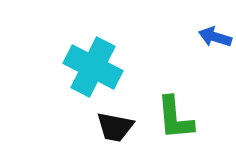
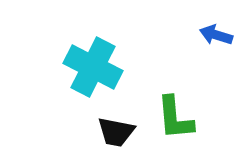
blue arrow: moved 1 px right, 2 px up
black trapezoid: moved 1 px right, 5 px down
